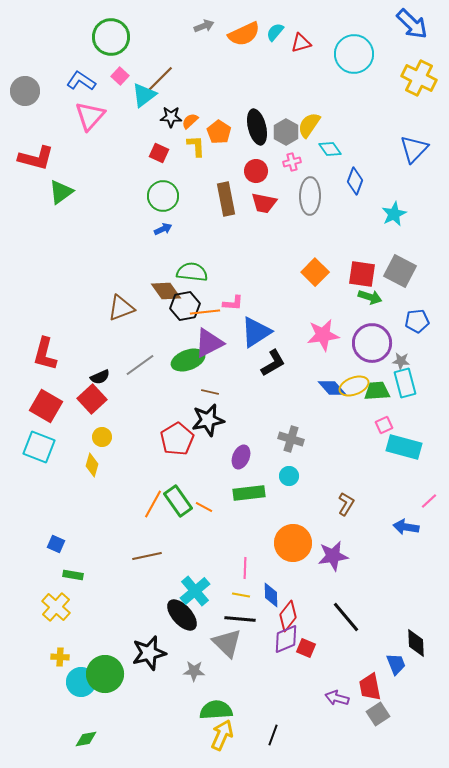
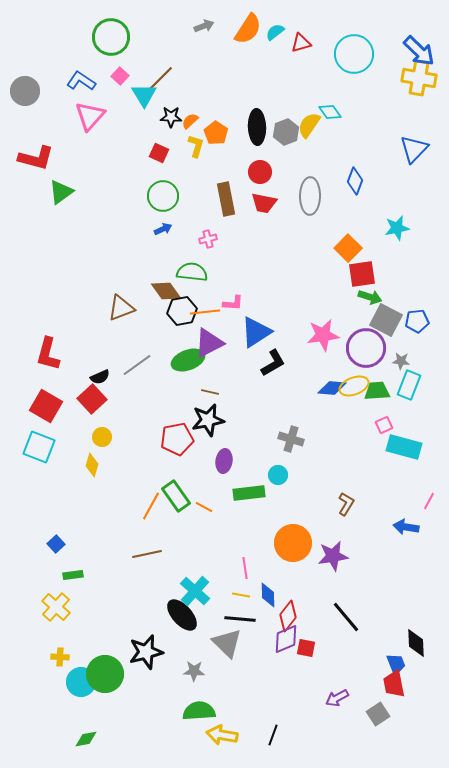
blue arrow at (412, 24): moved 7 px right, 27 px down
cyan semicircle at (275, 32): rotated 12 degrees clockwise
orange semicircle at (244, 34): moved 4 px right, 5 px up; rotated 32 degrees counterclockwise
yellow cross at (419, 78): rotated 16 degrees counterclockwise
cyan triangle at (144, 95): rotated 24 degrees counterclockwise
black ellipse at (257, 127): rotated 12 degrees clockwise
orange pentagon at (219, 132): moved 3 px left, 1 px down
gray hexagon at (286, 132): rotated 10 degrees clockwise
yellow L-shape at (196, 146): rotated 20 degrees clockwise
cyan diamond at (330, 149): moved 37 px up
pink cross at (292, 162): moved 84 px left, 77 px down
red circle at (256, 171): moved 4 px right, 1 px down
cyan star at (394, 214): moved 3 px right, 14 px down; rotated 15 degrees clockwise
gray square at (400, 271): moved 14 px left, 49 px down
orange square at (315, 272): moved 33 px right, 24 px up
red square at (362, 274): rotated 16 degrees counterclockwise
black hexagon at (185, 306): moved 3 px left, 5 px down
purple circle at (372, 343): moved 6 px left, 5 px down
red L-shape at (45, 354): moved 3 px right
gray line at (140, 365): moved 3 px left
cyan rectangle at (405, 383): moved 4 px right, 2 px down; rotated 36 degrees clockwise
blue diamond at (332, 388): rotated 44 degrees counterclockwise
red pentagon at (177, 439): rotated 20 degrees clockwise
purple ellipse at (241, 457): moved 17 px left, 4 px down; rotated 15 degrees counterclockwise
cyan circle at (289, 476): moved 11 px left, 1 px up
green rectangle at (178, 501): moved 2 px left, 5 px up
pink line at (429, 501): rotated 18 degrees counterclockwise
orange line at (153, 504): moved 2 px left, 2 px down
blue square at (56, 544): rotated 24 degrees clockwise
brown line at (147, 556): moved 2 px up
pink line at (245, 568): rotated 10 degrees counterclockwise
green rectangle at (73, 575): rotated 18 degrees counterclockwise
cyan cross at (195, 591): rotated 8 degrees counterclockwise
blue diamond at (271, 595): moved 3 px left
red square at (306, 648): rotated 12 degrees counterclockwise
black star at (149, 653): moved 3 px left, 1 px up
red trapezoid at (370, 687): moved 24 px right, 3 px up
purple arrow at (337, 698): rotated 45 degrees counterclockwise
green semicircle at (216, 710): moved 17 px left, 1 px down
yellow arrow at (222, 735): rotated 104 degrees counterclockwise
